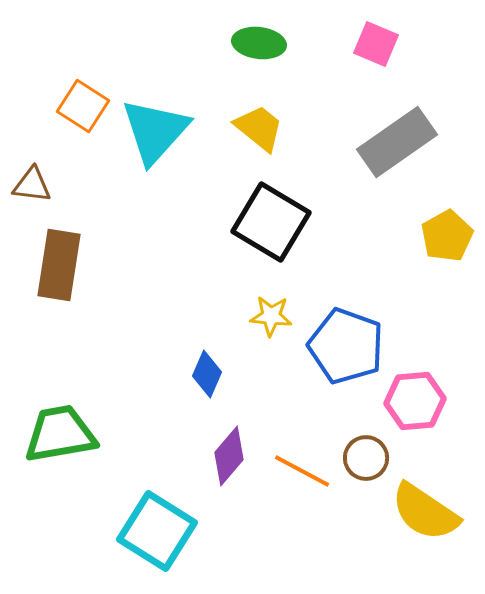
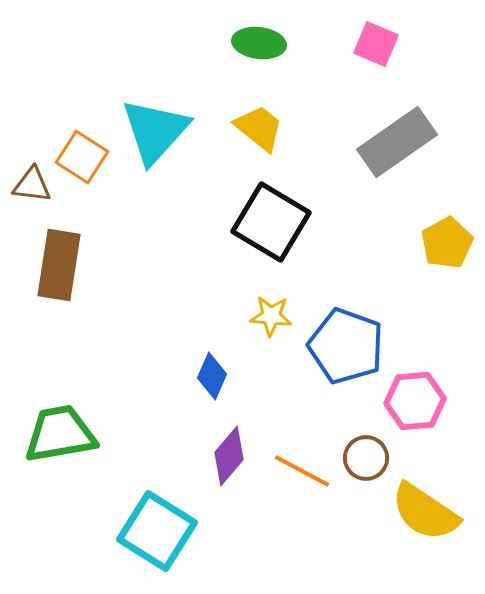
orange square: moved 1 px left, 51 px down
yellow pentagon: moved 7 px down
blue diamond: moved 5 px right, 2 px down
